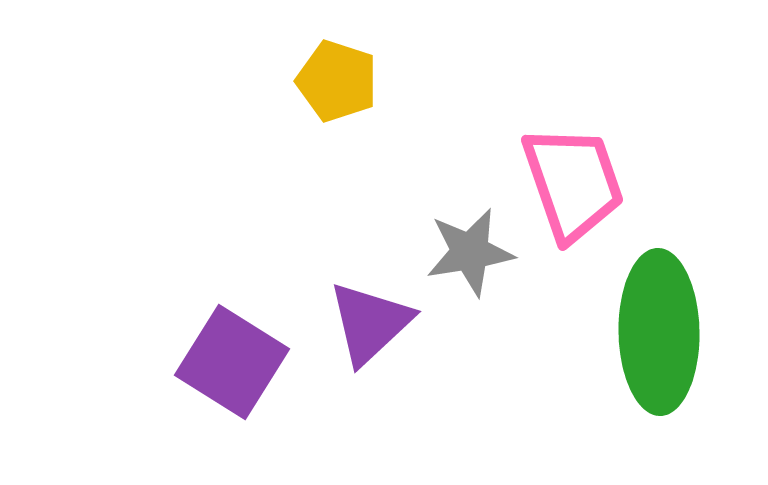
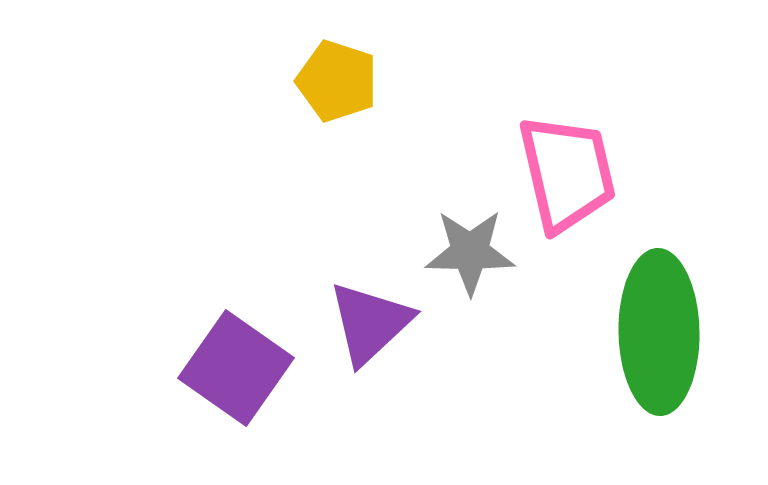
pink trapezoid: moved 6 px left, 10 px up; rotated 6 degrees clockwise
gray star: rotated 10 degrees clockwise
purple square: moved 4 px right, 6 px down; rotated 3 degrees clockwise
